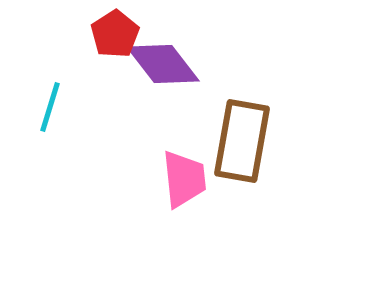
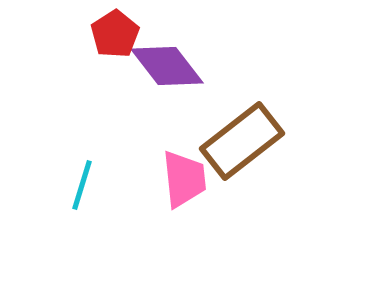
purple diamond: moved 4 px right, 2 px down
cyan line: moved 32 px right, 78 px down
brown rectangle: rotated 42 degrees clockwise
